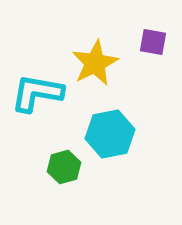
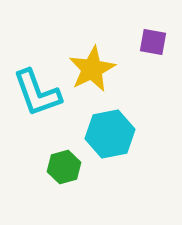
yellow star: moved 3 px left, 6 px down
cyan L-shape: rotated 120 degrees counterclockwise
